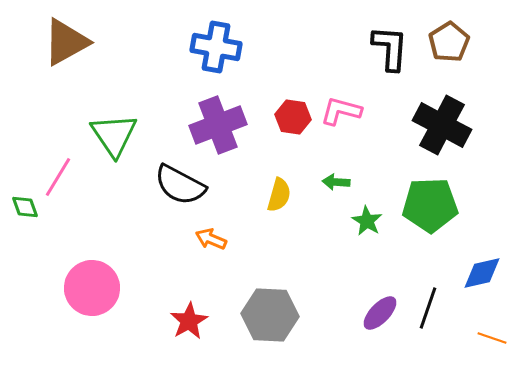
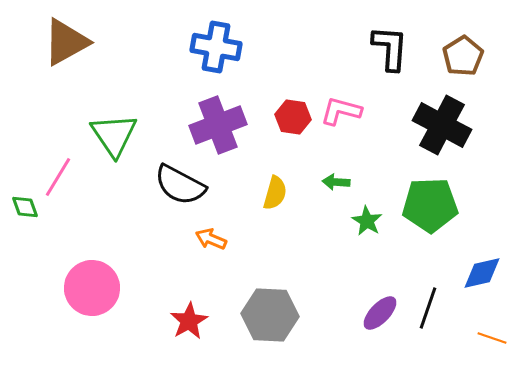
brown pentagon: moved 14 px right, 14 px down
yellow semicircle: moved 4 px left, 2 px up
